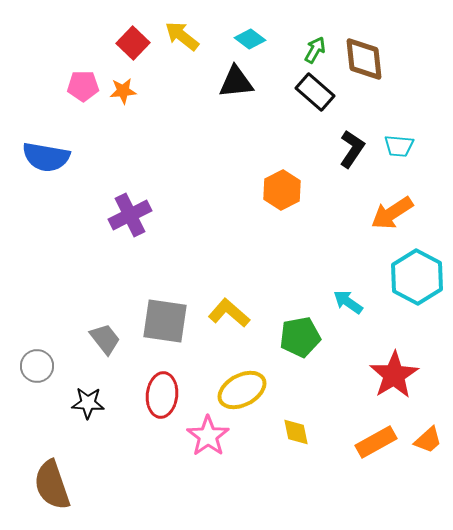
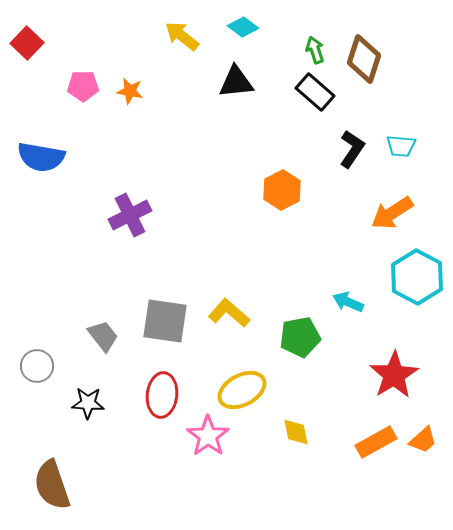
cyan diamond: moved 7 px left, 12 px up
red square: moved 106 px left
green arrow: rotated 48 degrees counterclockwise
brown diamond: rotated 24 degrees clockwise
orange star: moved 7 px right; rotated 16 degrees clockwise
cyan trapezoid: moved 2 px right
blue semicircle: moved 5 px left
cyan arrow: rotated 12 degrees counterclockwise
gray trapezoid: moved 2 px left, 3 px up
orange trapezoid: moved 5 px left
